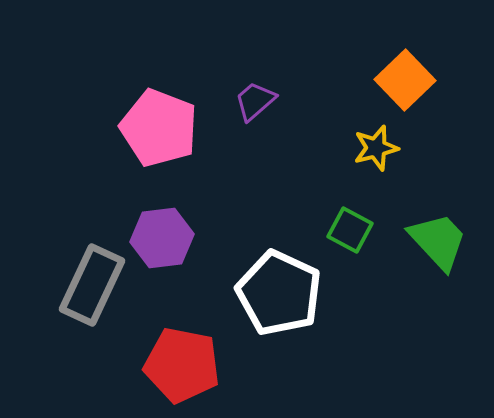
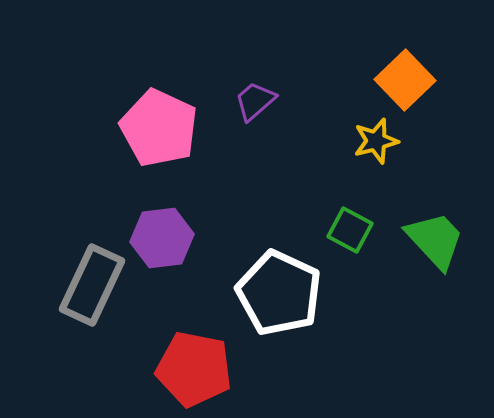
pink pentagon: rotated 4 degrees clockwise
yellow star: moved 7 px up
green trapezoid: moved 3 px left, 1 px up
red pentagon: moved 12 px right, 4 px down
